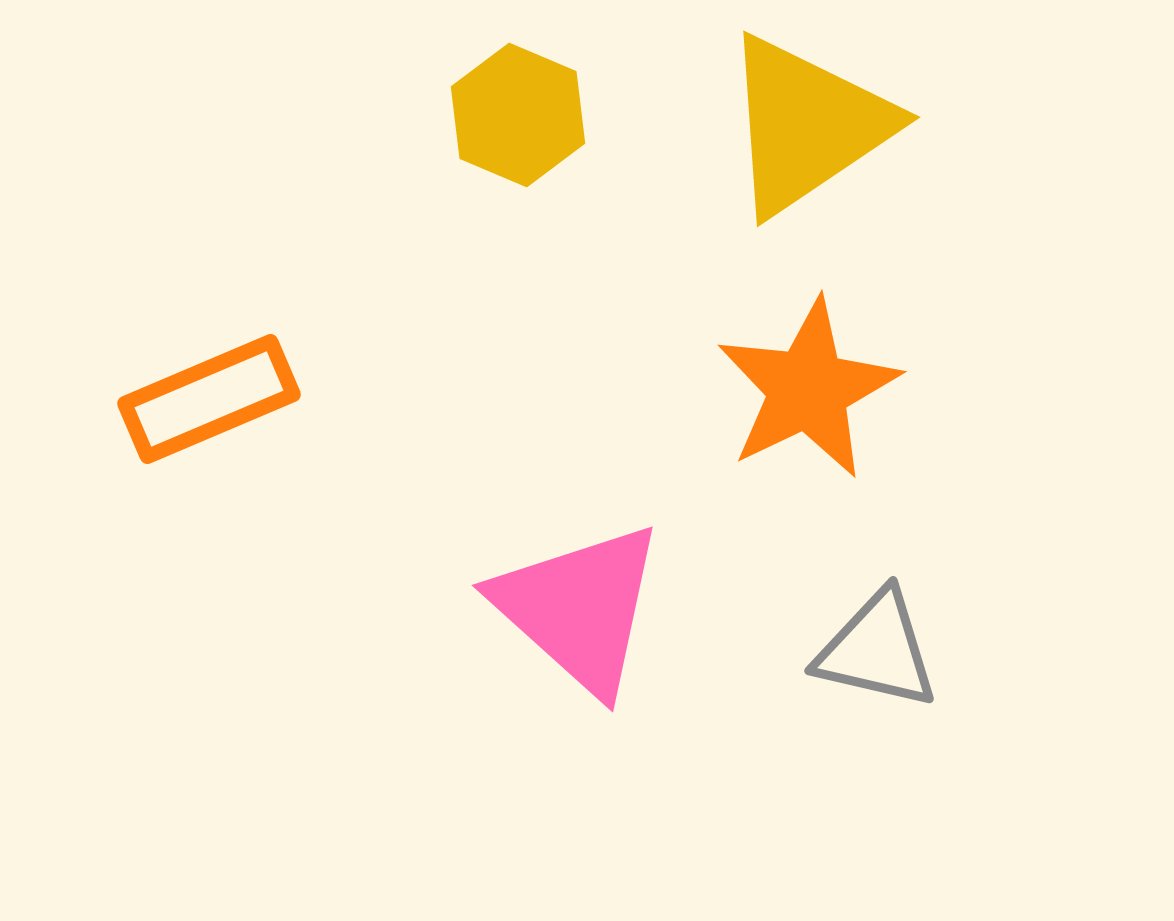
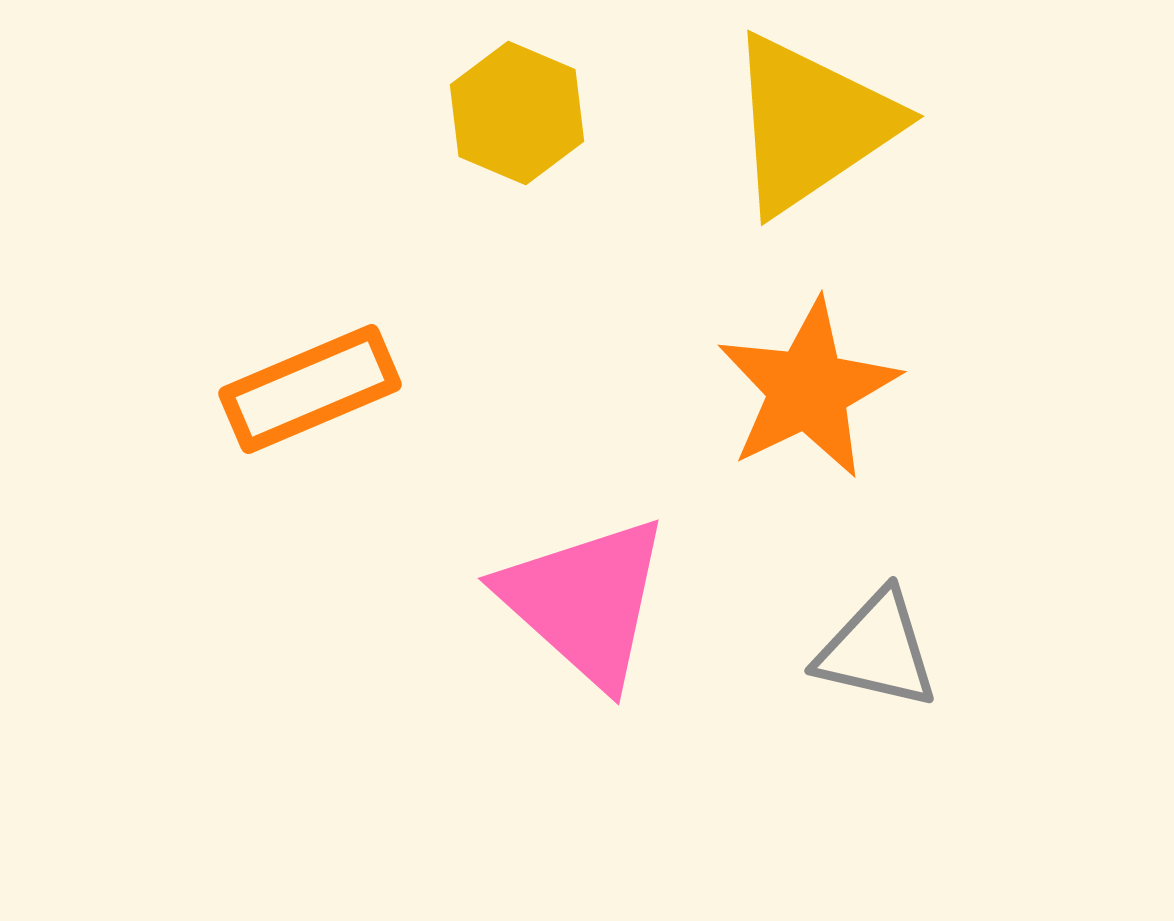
yellow hexagon: moved 1 px left, 2 px up
yellow triangle: moved 4 px right, 1 px up
orange rectangle: moved 101 px right, 10 px up
pink triangle: moved 6 px right, 7 px up
